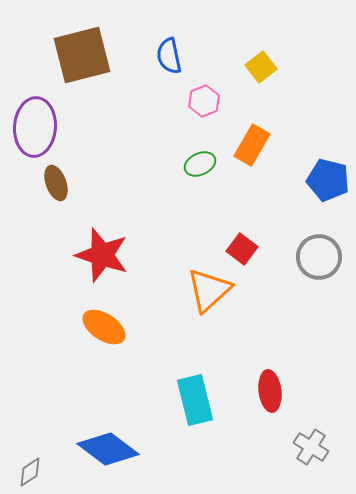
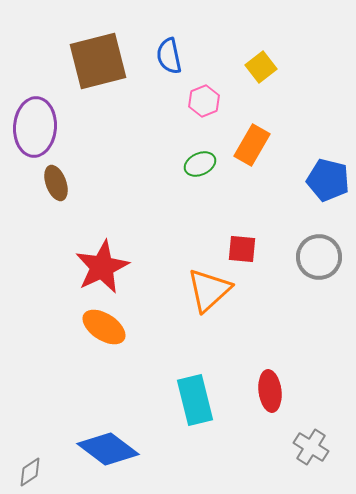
brown square: moved 16 px right, 6 px down
red square: rotated 32 degrees counterclockwise
red star: moved 12 px down; rotated 28 degrees clockwise
